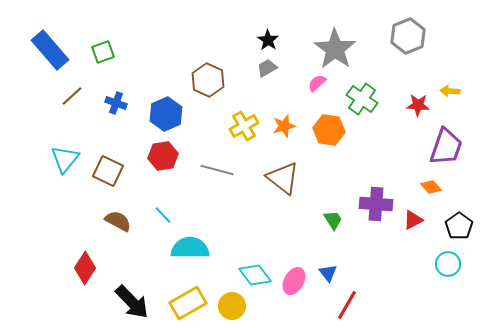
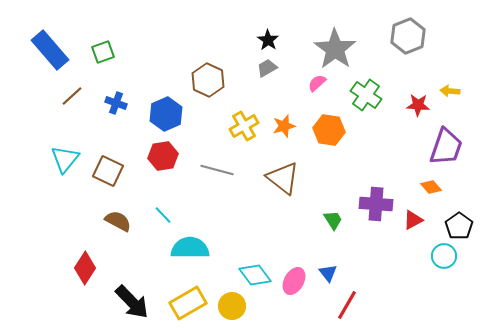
green cross: moved 4 px right, 4 px up
cyan circle: moved 4 px left, 8 px up
